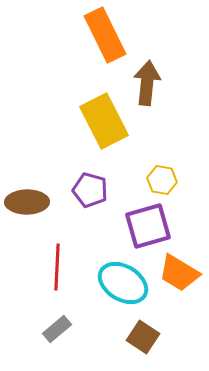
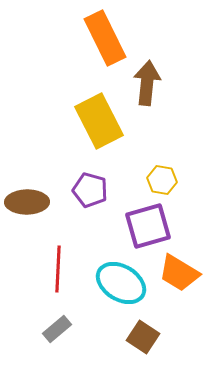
orange rectangle: moved 3 px down
yellow rectangle: moved 5 px left
red line: moved 1 px right, 2 px down
cyan ellipse: moved 2 px left
